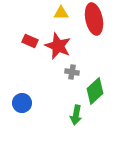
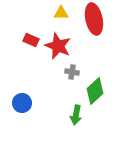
red rectangle: moved 1 px right, 1 px up
